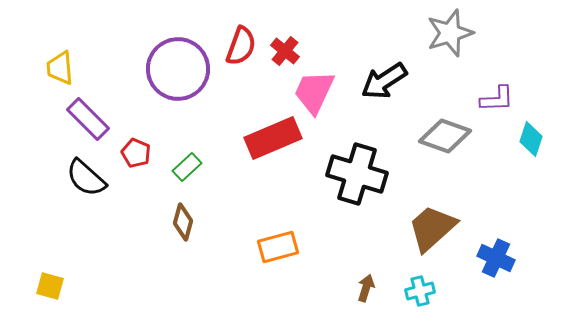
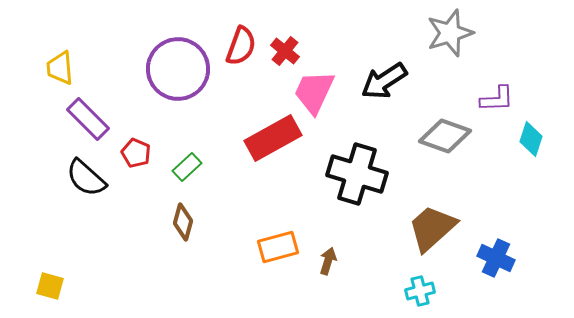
red rectangle: rotated 6 degrees counterclockwise
brown arrow: moved 38 px left, 27 px up
